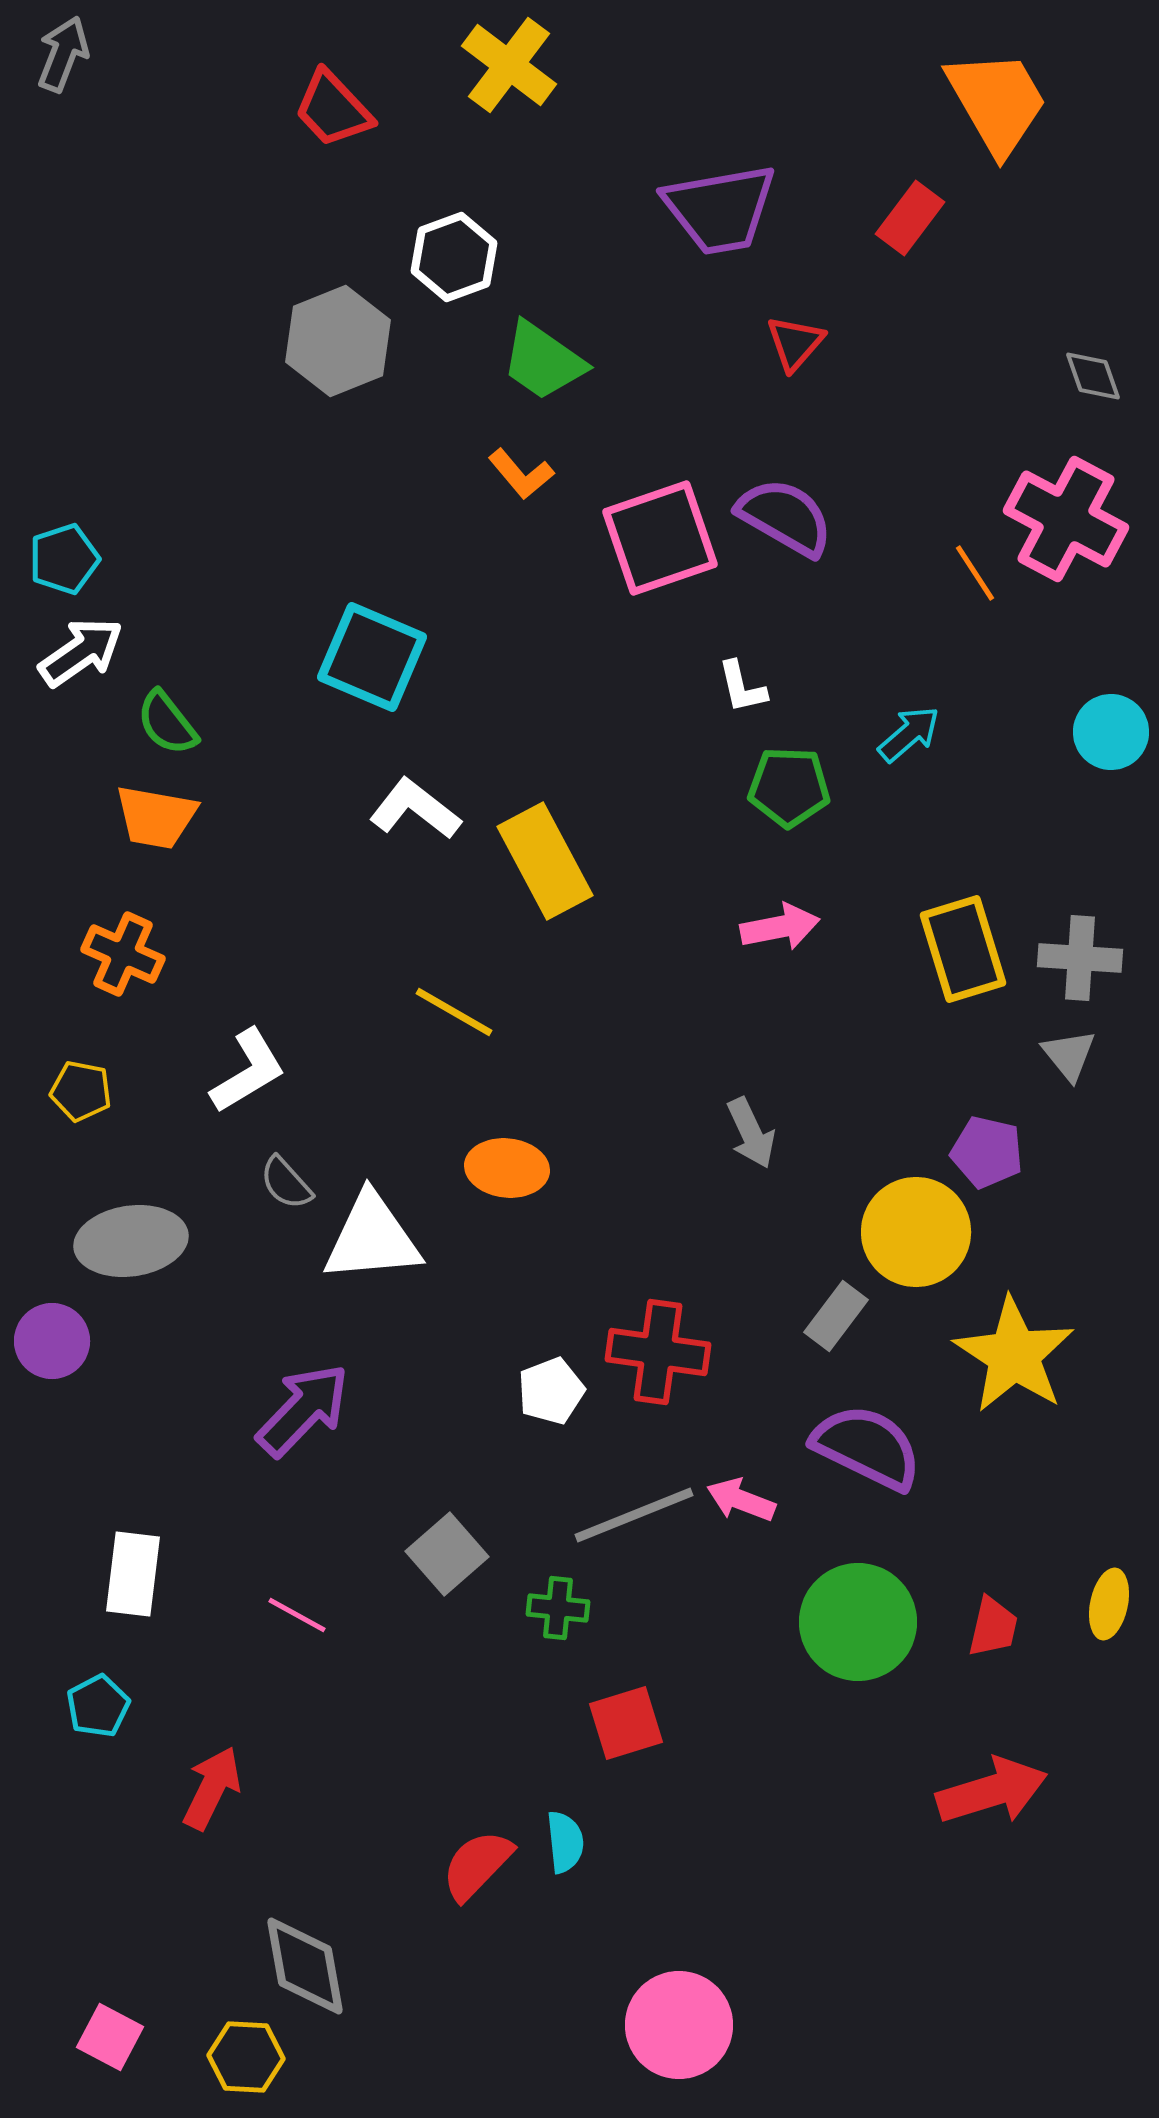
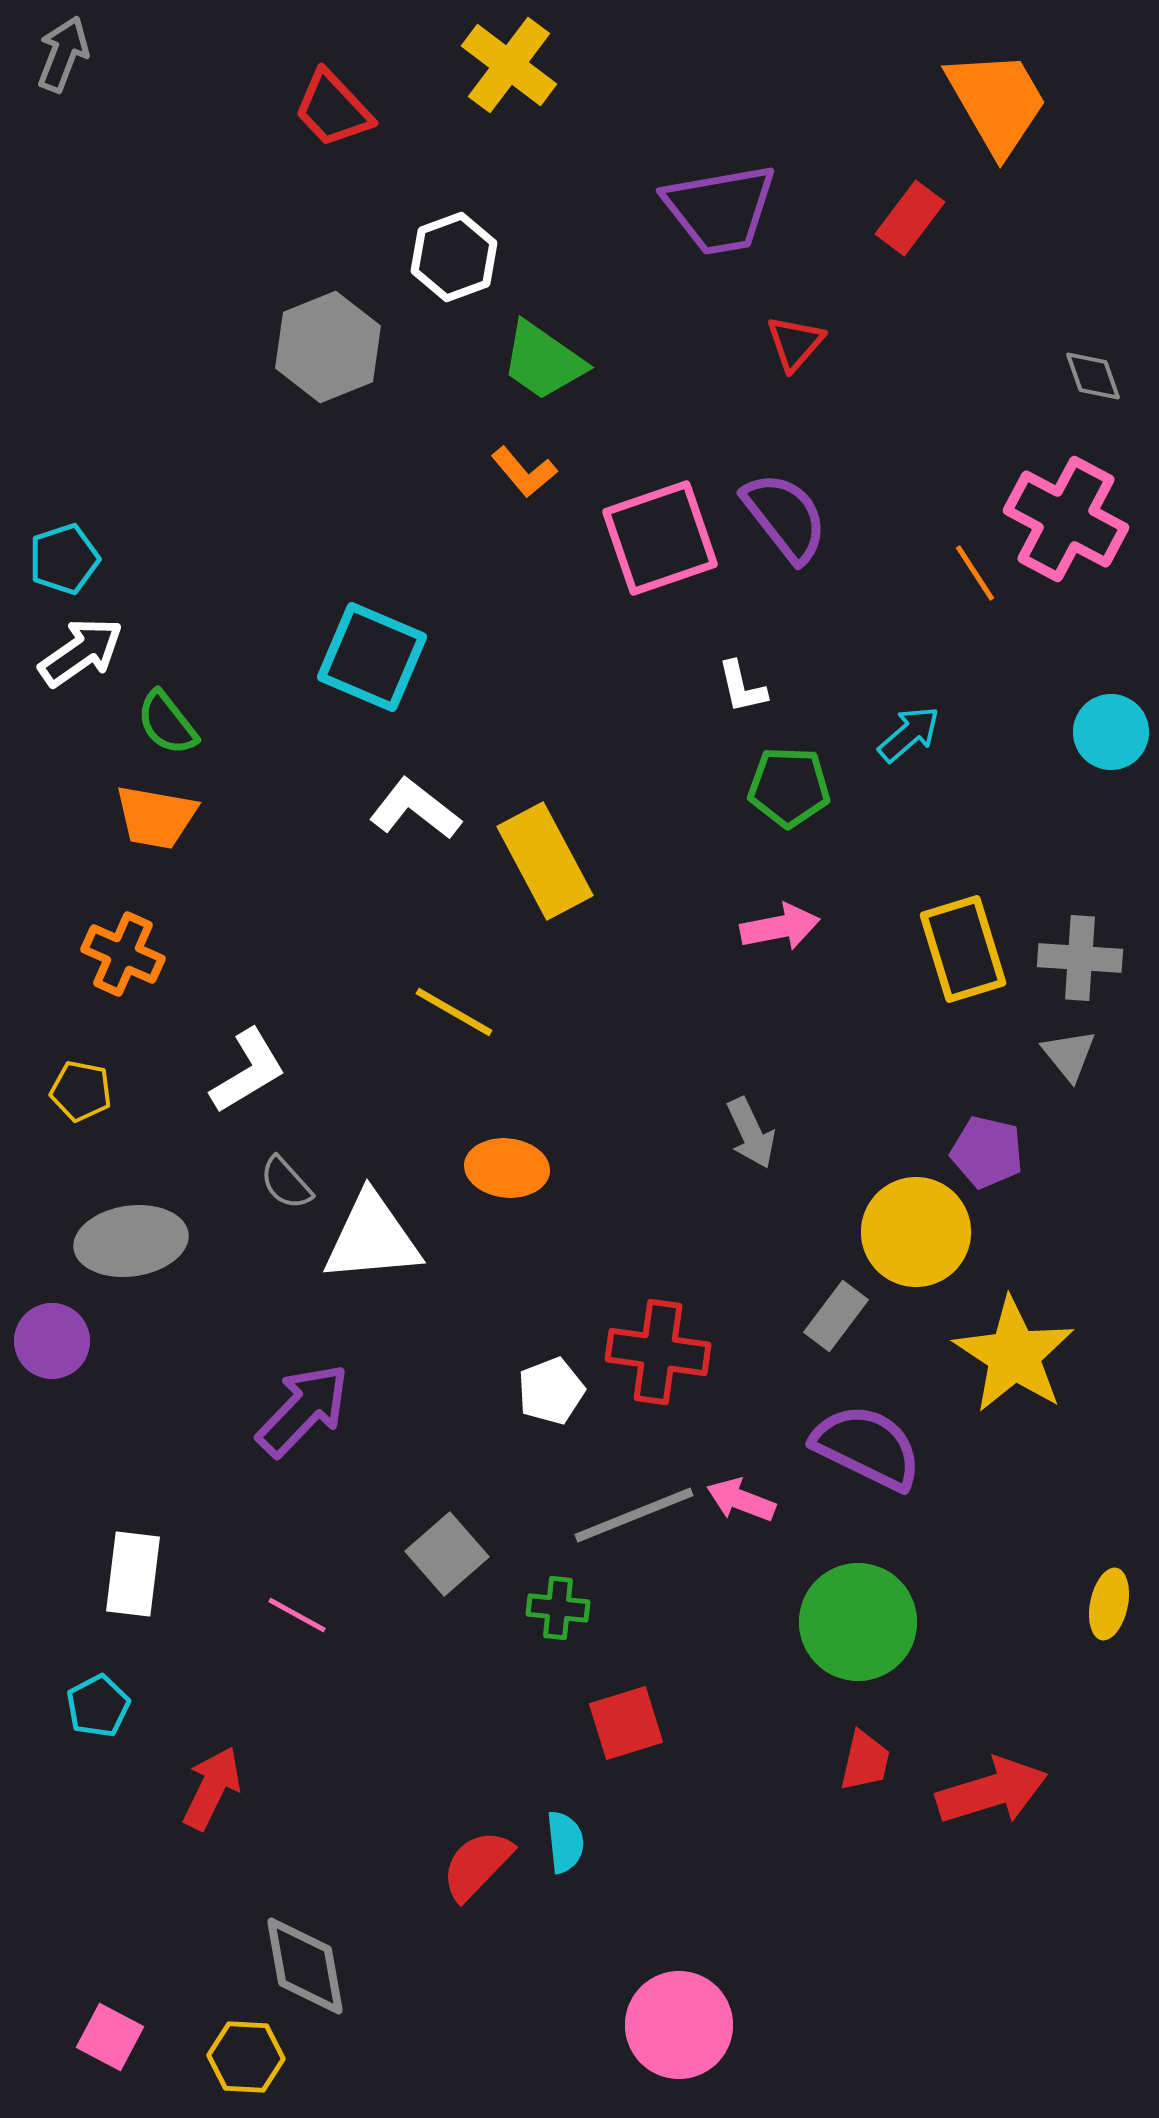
gray hexagon at (338, 341): moved 10 px left, 6 px down
orange L-shape at (521, 474): moved 3 px right, 2 px up
purple semicircle at (785, 517): rotated 22 degrees clockwise
red trapezoid at (993, 1627): moved 128 px left, 134 px down
